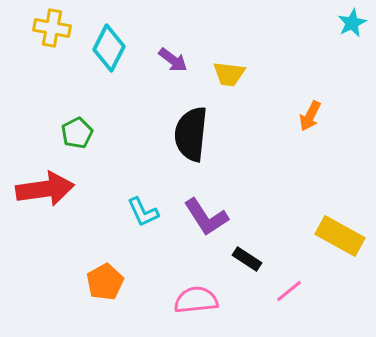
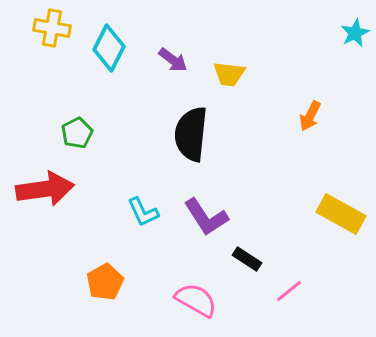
cyan star: moved 3 px right, 10 px down
yellow rectangle: moved 1 px right, 22 px up
pink semicircle: rotated 36 degrees clockwise
